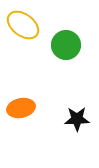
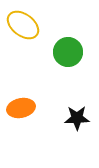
green circle: moved 2 px right, 7 px down
black star: moved 1 px up
